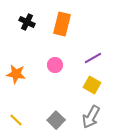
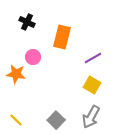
orange rectangle: moved 13 px down
pink circle: moved 22 px left, 8 px up
